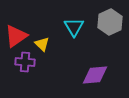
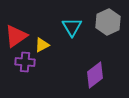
gray hexagon: moved 2 px left
cyan triangle: moved 2 px left
yellow triangle: moved 1 px down; rotated 49 degrees clockwise
purple diamond: rotated 32 degrees counterclockwise
